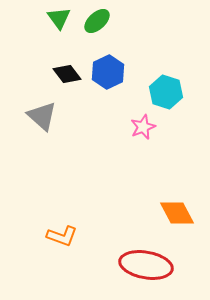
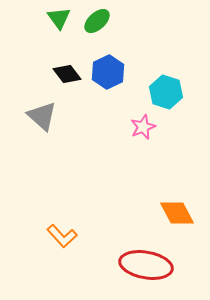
orange L-shape: rotated 28 degrees clockwise
